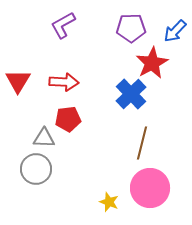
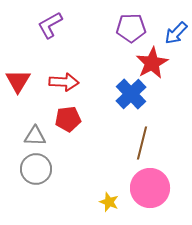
purple L-shape: moved 13 px left
blue arrow: moved 1 px right, 2 px down
gray triangle: moved 9 px left, 2 px up
